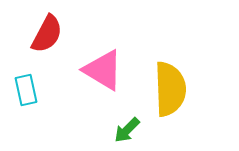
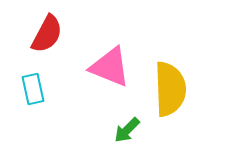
pink triangle: moved 7 px right, 3 px up; rotated 9 degrees counterclockwise
cyan rectangle: moved 7 px right, 1 px up
